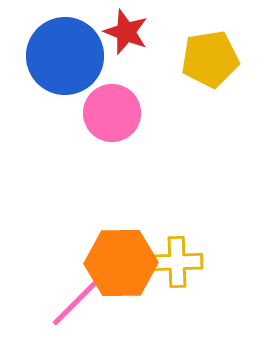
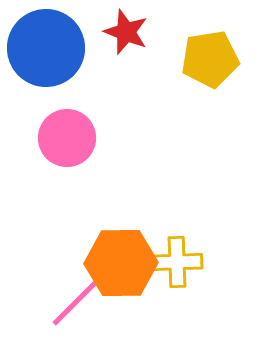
blue circle: moved 19 px left, 8 px up
pink circle: moved 45 px left, 25 px down
